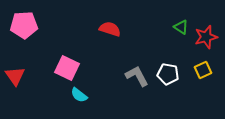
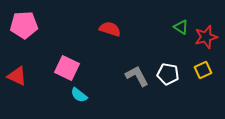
red triangle: moved 2 px right; rotated 30 degrees counterclockwise
